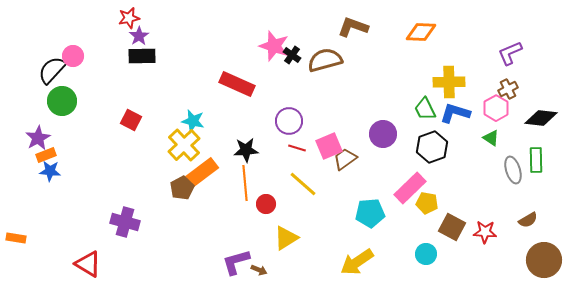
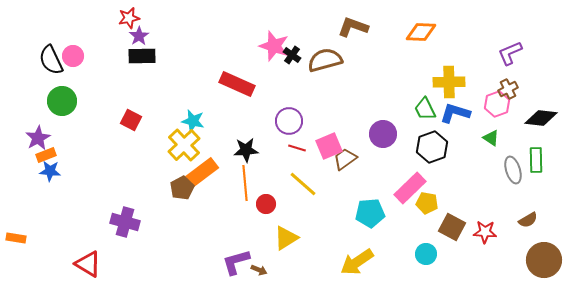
black semicircle at (52, 70): moved 1 px left, 10 px up; rotated 68 degrees counterclockwise
pink hexagon at (496, 108): moved 1 px right, 4 px up; rotated 10 degrees clockwise
